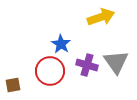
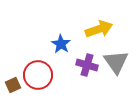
yellow arrow: moved 2 px left, 12 px down
red circle: moved 12 px left, 4 px down
brown square: rotated 14 degrees counterclockwise
